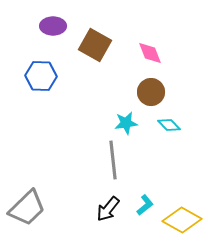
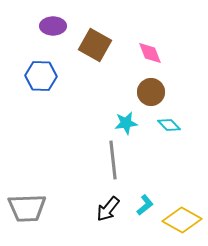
gray trapezoid: rotated 42 degrees clockwise
